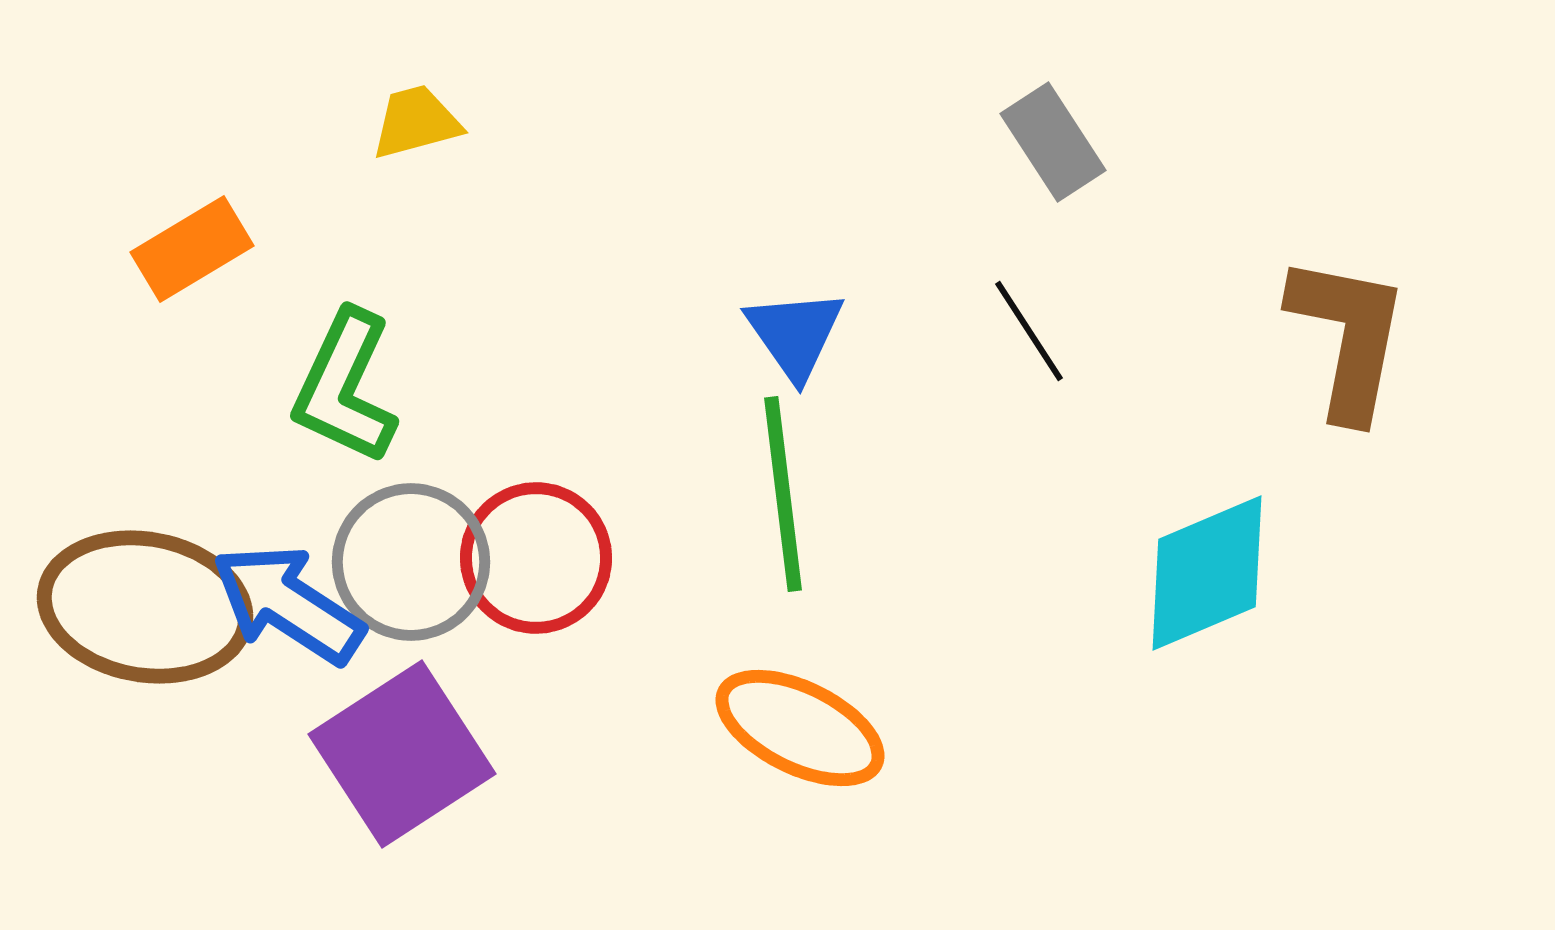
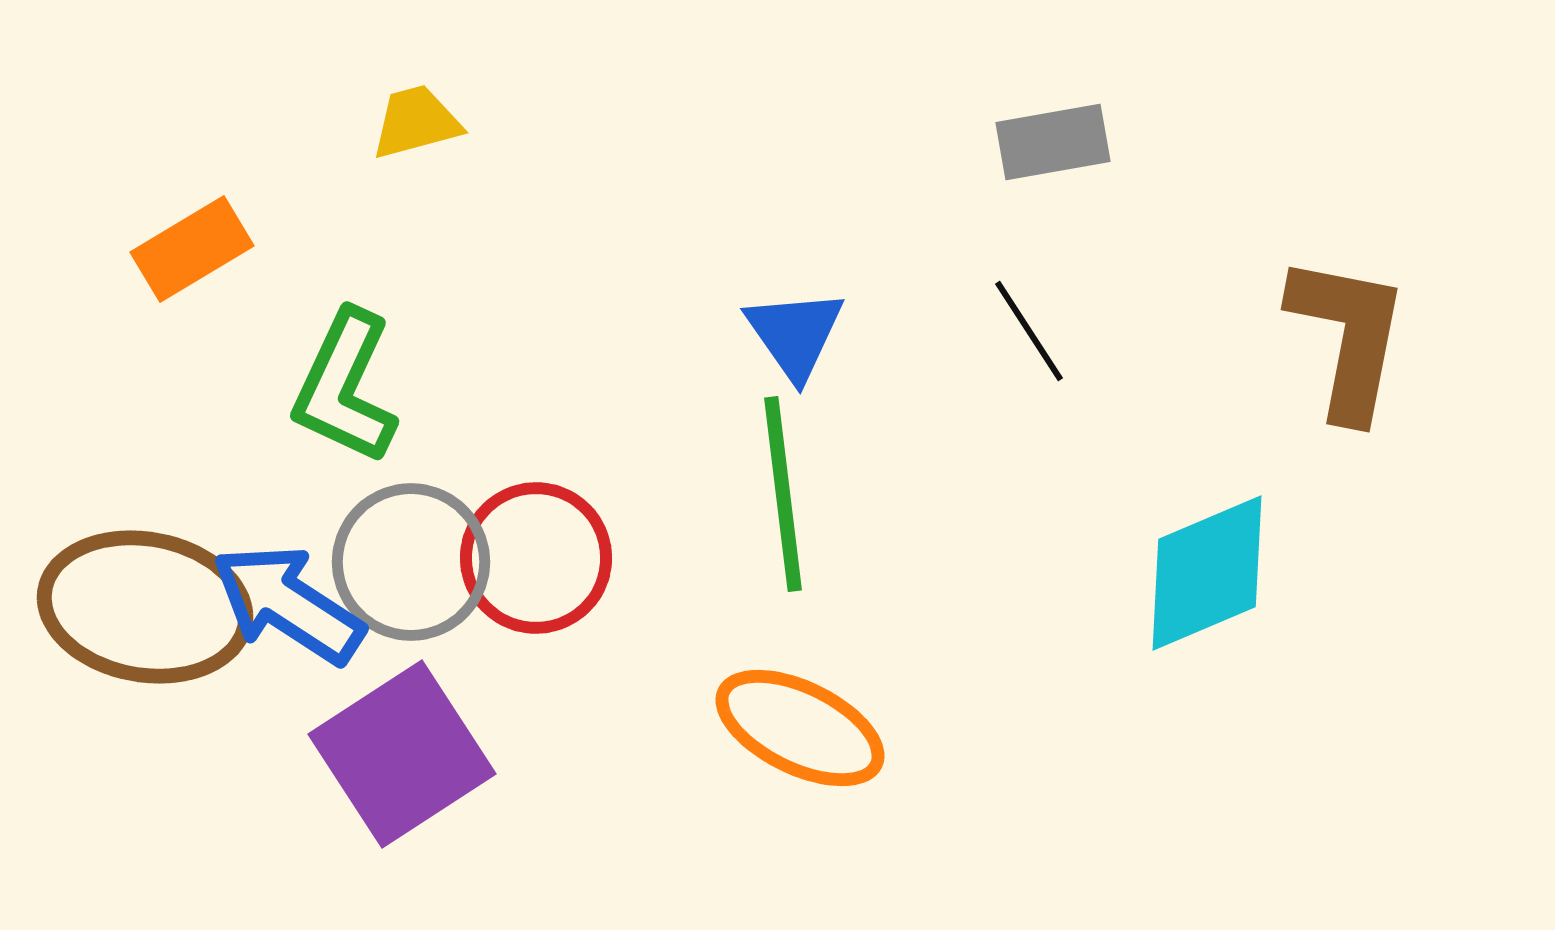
gray rectangle: rotated 67 degrees counterclockwise
